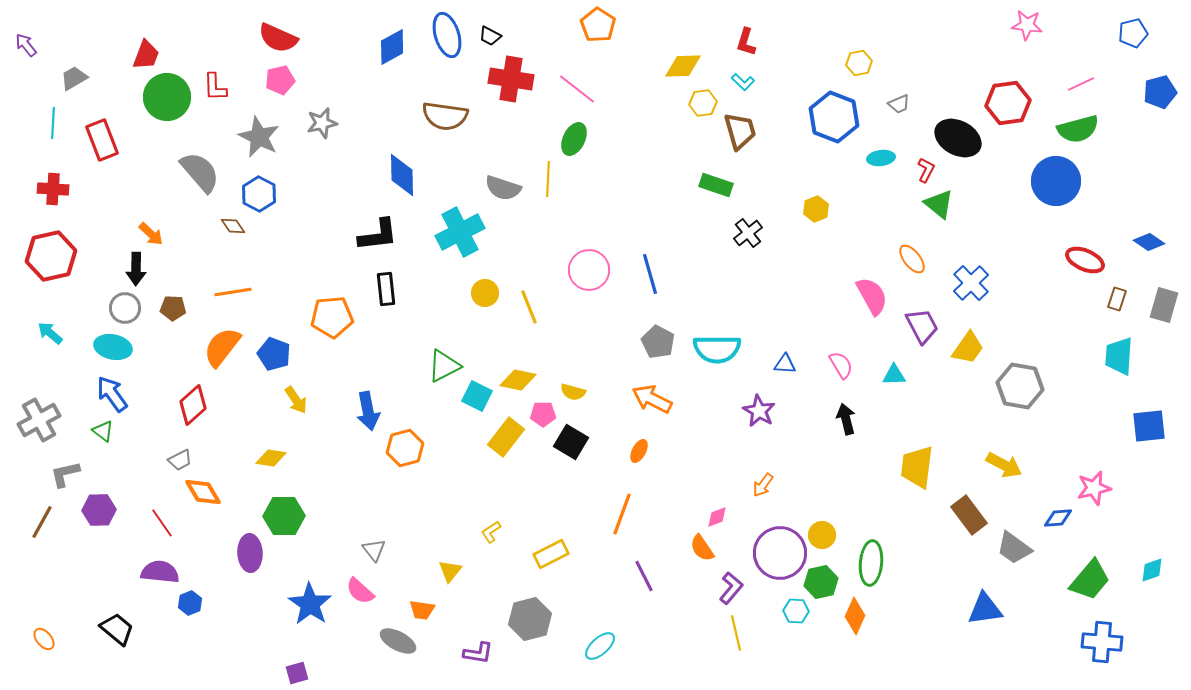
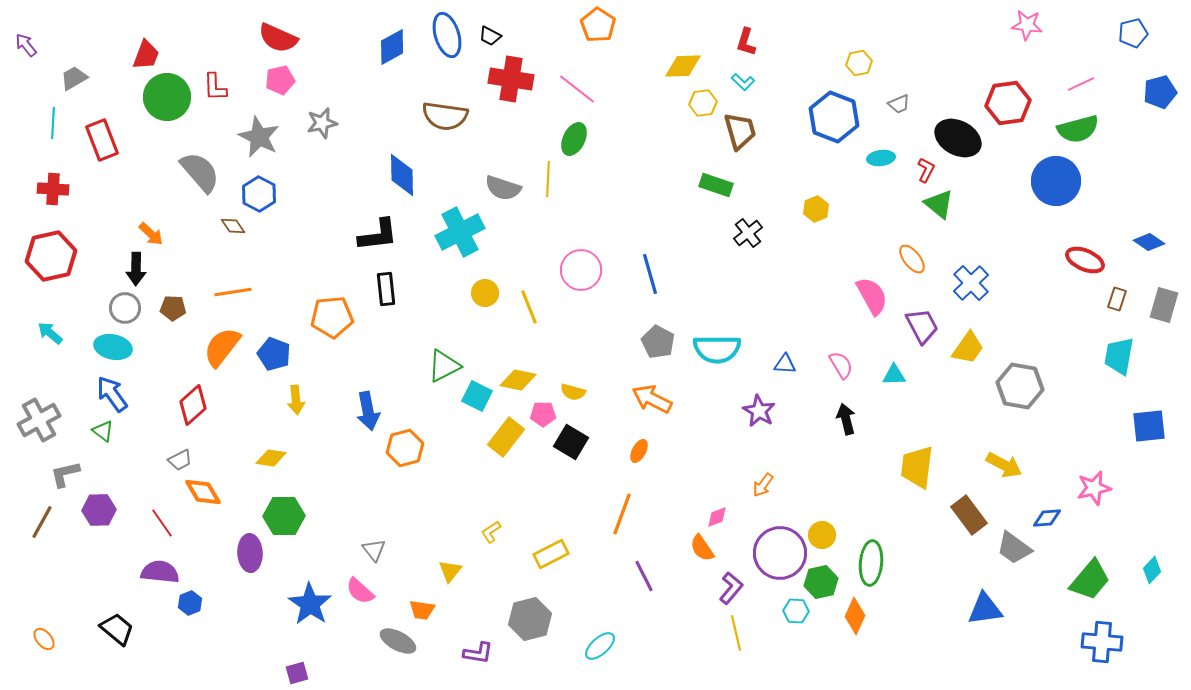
pink circle at (589, 270): moved 8 px left
cyan trapezoid at (1119, 356): rotated 6 degrees clockwise
yellow arrow at (296, 400): rotated 28 degrees clockwise
blue diamond at (1058, 518): moved 11 px left
cyan diamond at (1152, 570): rotated 28 degrees counterclockwise
